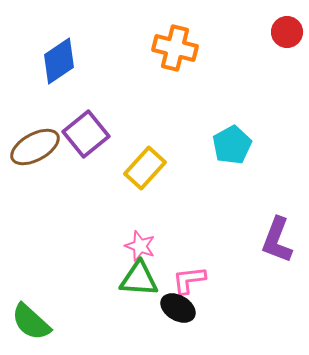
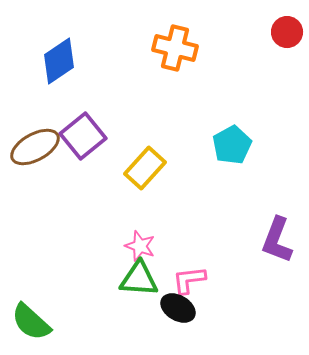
purple square: moved 3 px left, 2 px down
